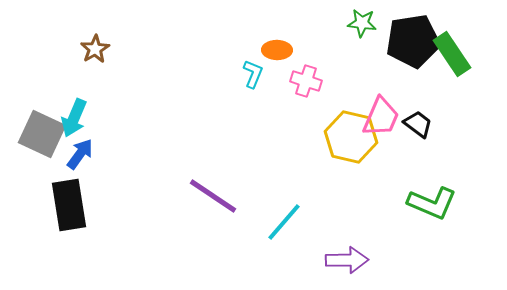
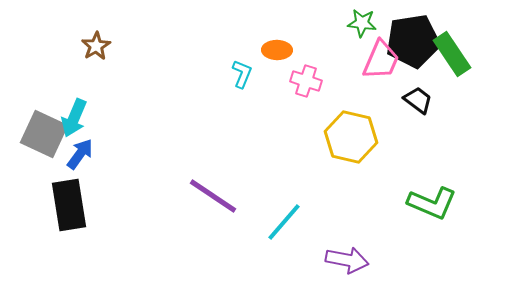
brown star: moved 1 px right, 3 px up
cyan L-shape: moved 11 px left
pink trapezoid: moved 57 px up
black trapezoid: moved 24 px up
gray square: moved 2 px right
purple arrow: rotated 12 degrees clockwise
